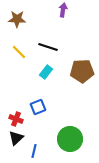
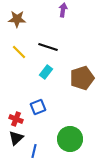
brown pentagon: moved 7 px down; rotated 15 degrees counterclockwise
